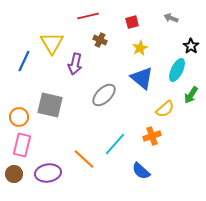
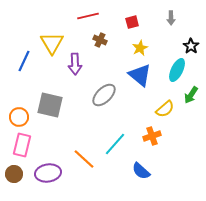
gray arrow: rotated 112 degrees counterclockwise
purple arrow: rotated 15 degrees counterclockwise
blue triangle: moved 2 px left, 3 px up
